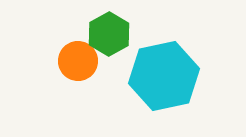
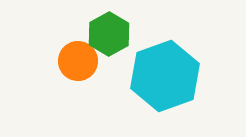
cyan hexagon: moved 1 px right; rotated 8 degrees counterclockwise
